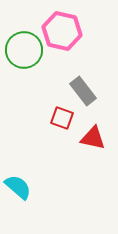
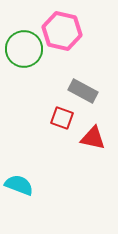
green circle: moved 1 px up
gray rectangle: rotated 24 degrees counterclockwise
cyan semicircle: moved 1 px right, 2 px up; rotated 20 degrees counterclockwise
